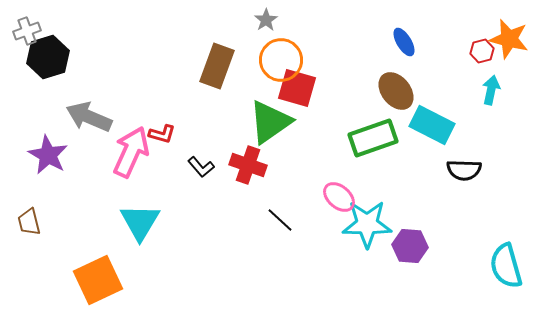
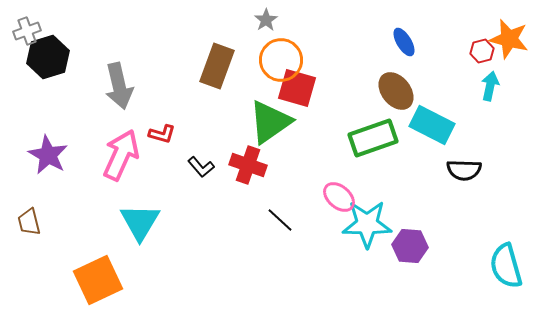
cyan arrow: moved 1 px left, 4 px up
gray arrow: moved 30 px right, 31 px up; rotated 126 degrees counterclockwise
pink arrow: moved 10 px left, 3 px down
